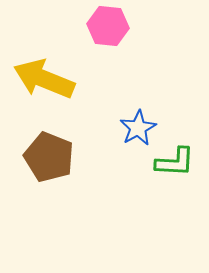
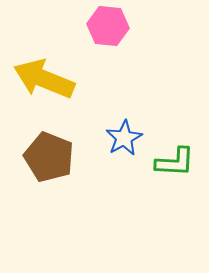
blue star: moved 14 px left, 10 px down
